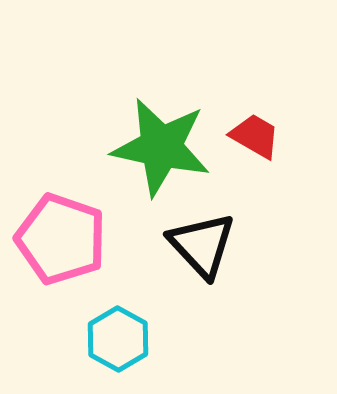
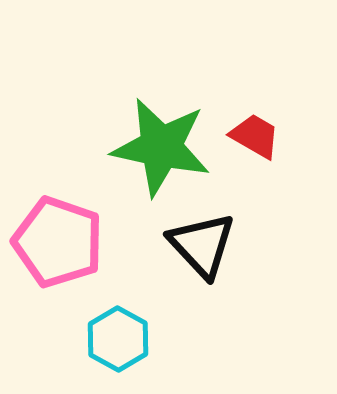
pink pentagon: moved 3 px left, 3 px down
